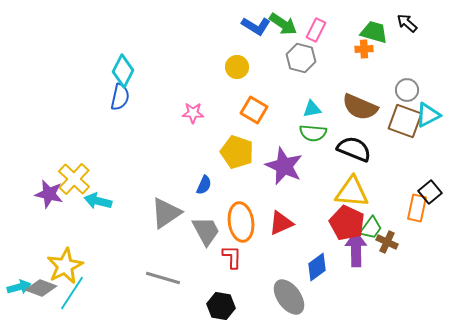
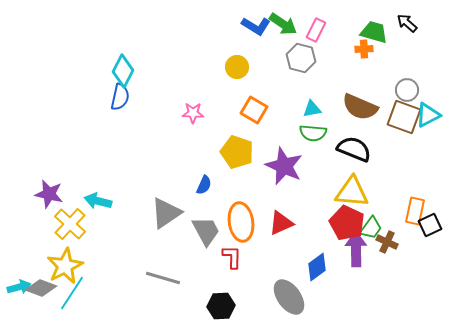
brown square at (405, 121): moved 1 px left, 4 px up
yellow cross at (74, 179): moved 4 px left, 45 px down
black square at (430, 192): moved 33 px down; rotated 15 degrees clockwise
orange rectangle at (417, 208): moved 2 px left, 3 px down
black hexagon at (221, 306): rotated 12 degrees counterclockwise
